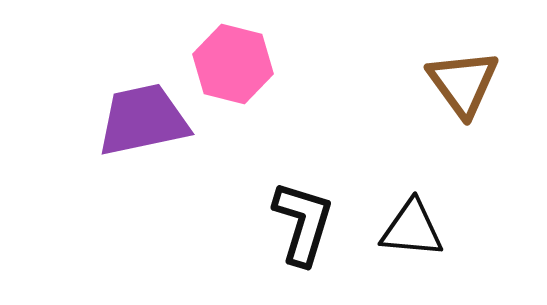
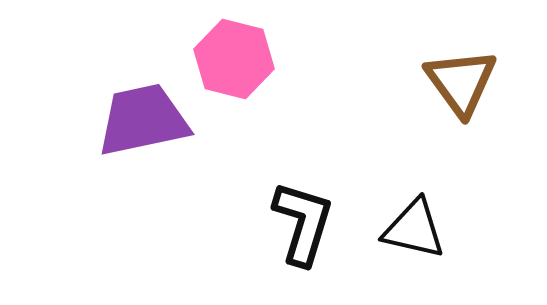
pink hexagon: moved 1 px right, 5 px up
brown triangle: moved 2 px left, 1 px up
black triangle: moved 2 px right; rotated 8 degrees clockwise
